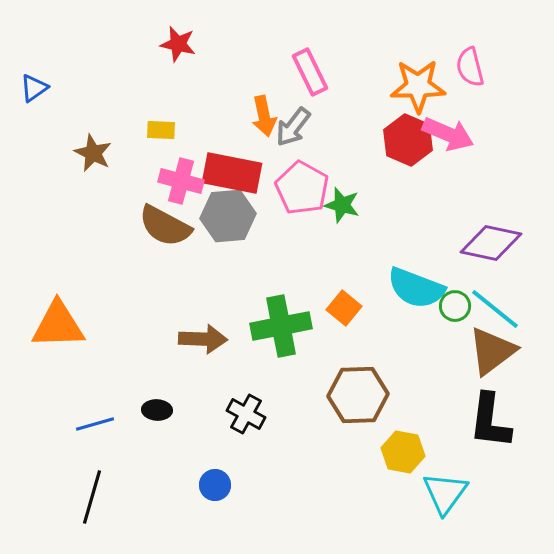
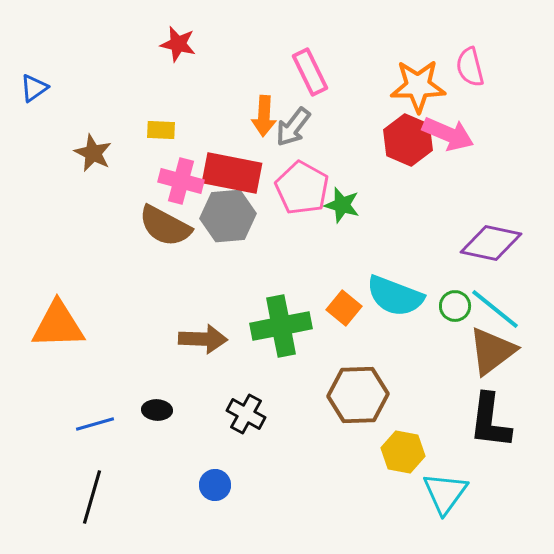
orange arrow: rotated 15 degrees clockwise
cyan semicircle: moved 21 px left, 8 px down
